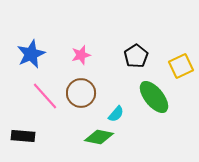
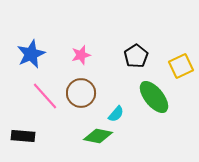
green diamond: moved 1 px left, 1 px up
